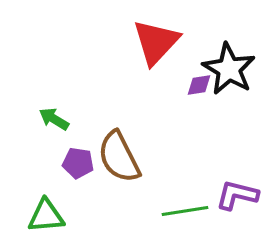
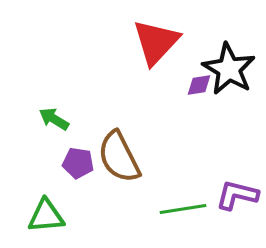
green line: moved 2 px left, 2 px up
